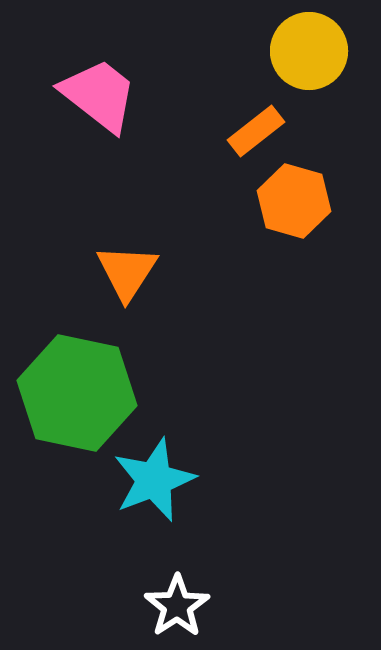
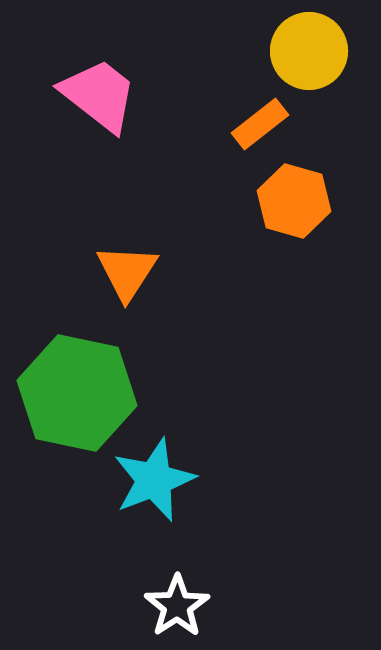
orange rectangle: moved 4 px right, 7 px up
